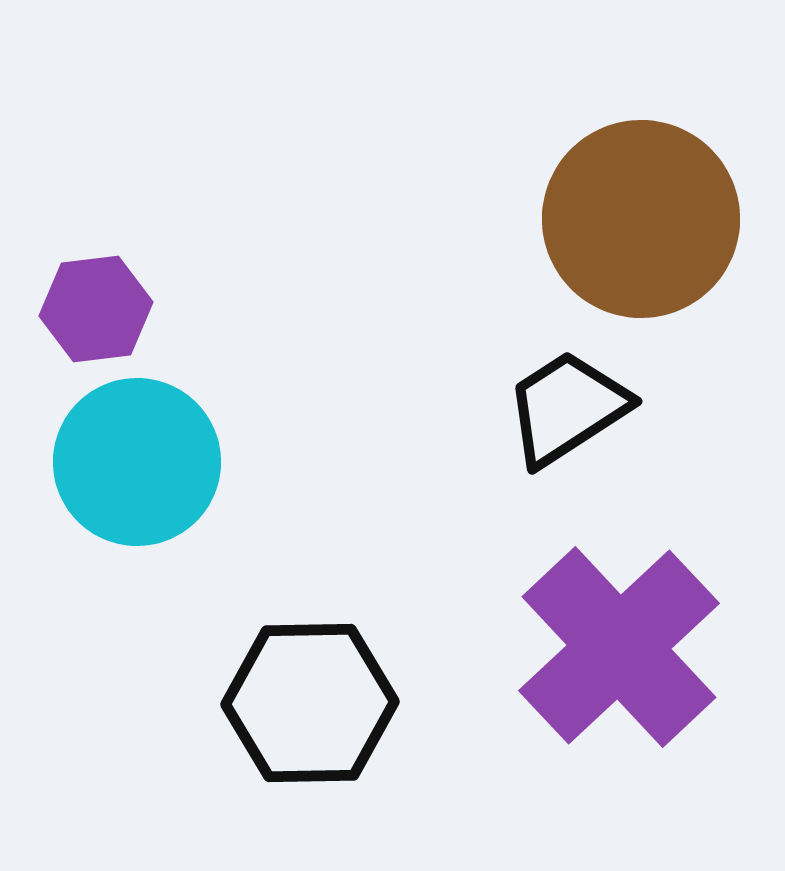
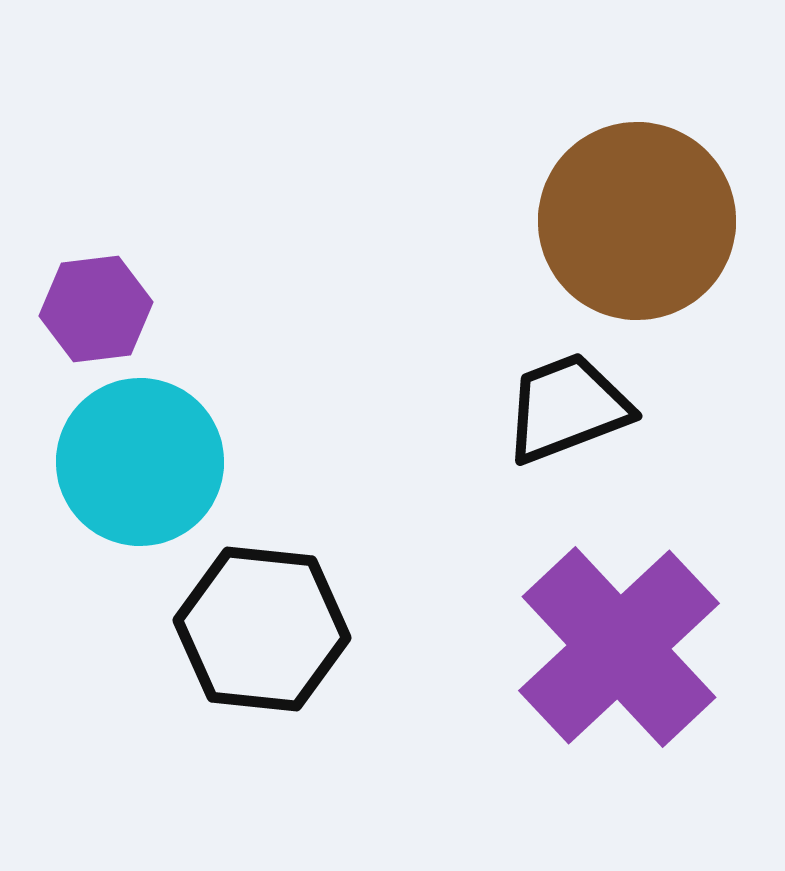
brown circle: moved 4 px left, 2 px down
black trapezoid: rotated 12 degrees clockwise
cyan circle: moved 3 px right
black hexagon: moved 48 px left, 74 px up; rotated 7 degrees clockwise
